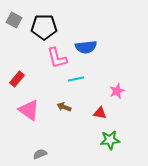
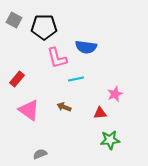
blue semicircle: rotated 15 degrees clockwise
pink star: moved 2 px left, 3 px down
red triangle: rotated 16 degrees counterclockwise
